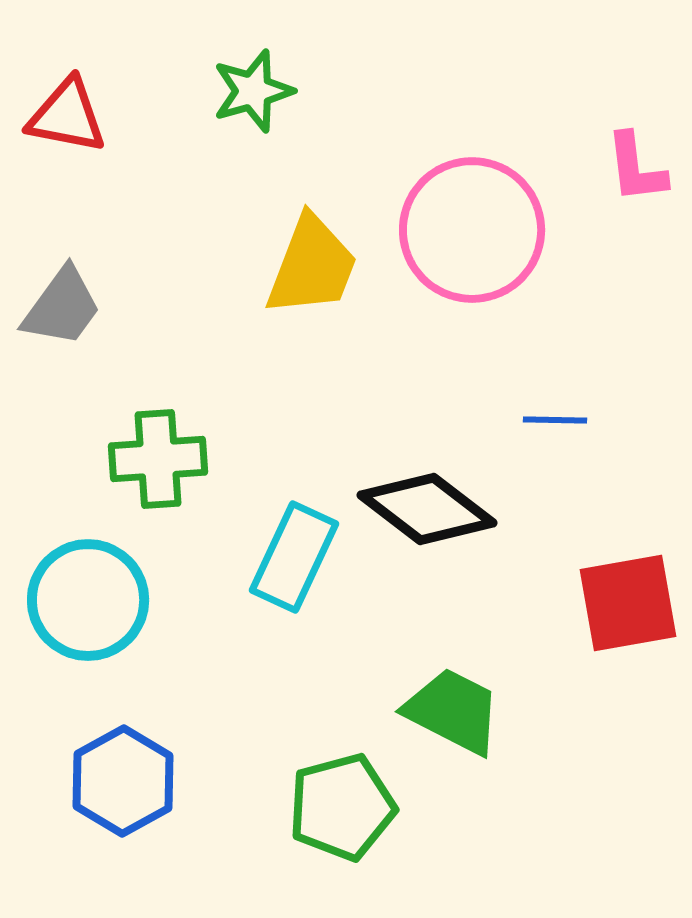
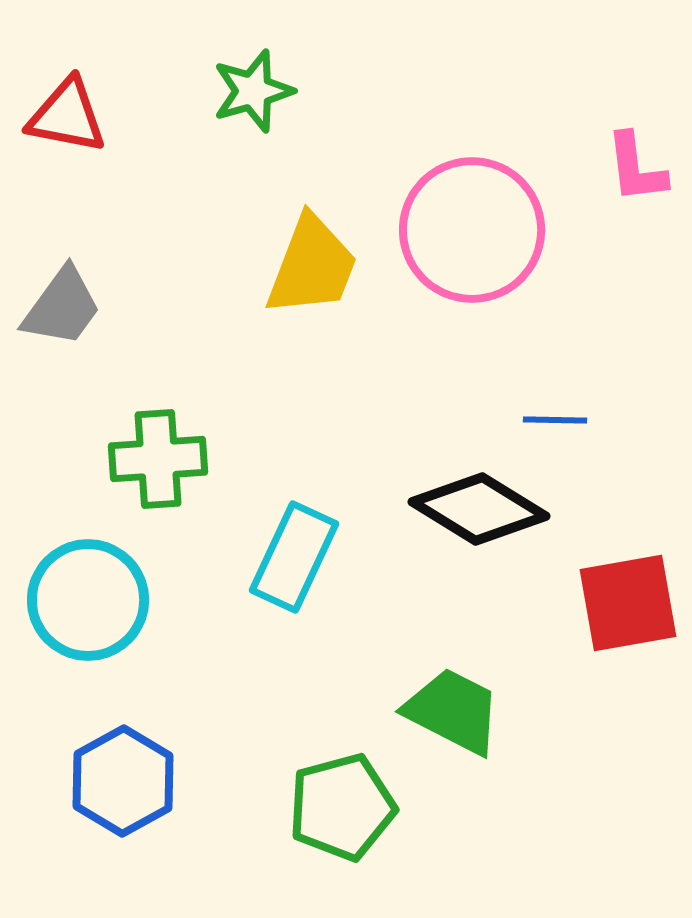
black diamond: moved 52 px right; rotated 6 degrees counterclockwise
